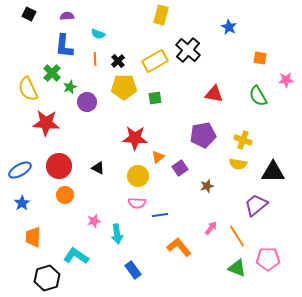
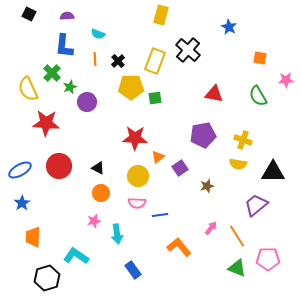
yellow rectangle at (155, 61): rotated 40 degrees counterclockwise
yellow pentagon at (124, 87): moved 7 px right
orange circle at (65, 195): moved 36 px right, 2 px up
